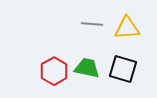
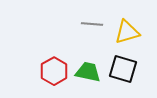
yellow triangle: moved 4 px down; rotated 12 degrees counterclockwise
green trapezoid: moved 1 px right, 4 px down
